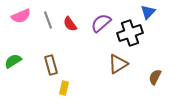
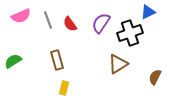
blue triangle: rotated 21 degrees clockwise
purple semicircle: rotated 15 degrees counterclockwise
brown rectangle: moved 6 px right, 5 px up
